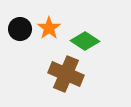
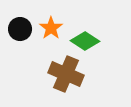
orange star: moved 2 px right
